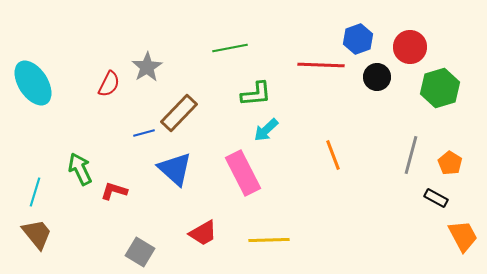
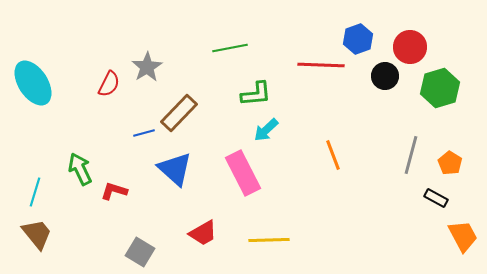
black circle: moved 8 px right, 1 px up
